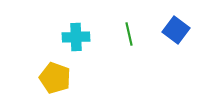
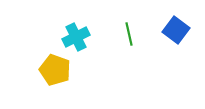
cyan cross: rotated 24 degrees counterclockwise
yellow pentagon: moved 8 px up
